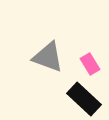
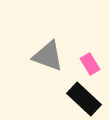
gray triangle: moved 1 px up
